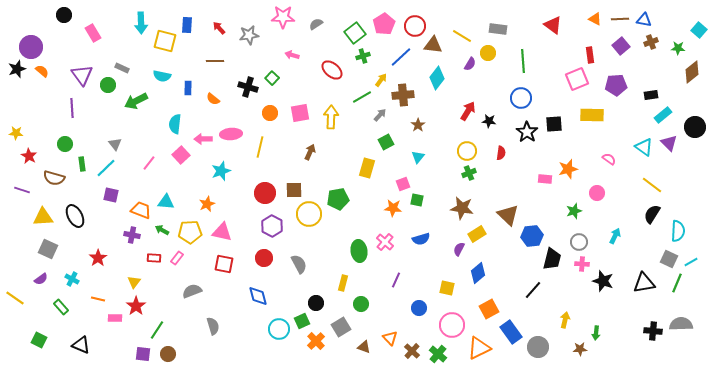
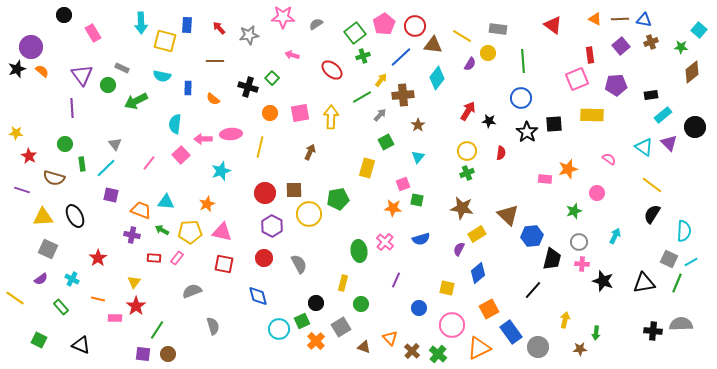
green star at (678, 48): moved 3 px right, 1 px up
green cross at (469, 173): moved 2 px left
cyan semicircle at (678, 231): moved 6 px right
